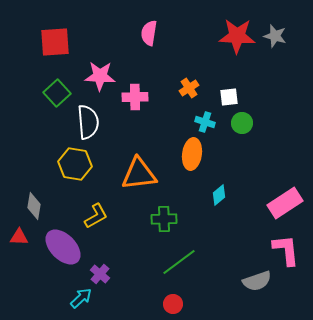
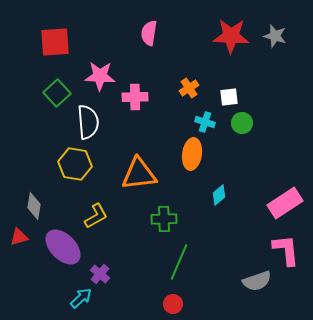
red star: moved 6 px left
red triangle: rotated 18 degrees counterclockwise
green line: rotated 30 degrees counterclockwise
